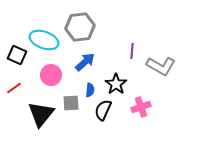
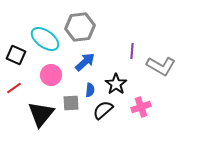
cyan ellipse: moved 1 px right, 1 px up; rotated 16 degrees clockwise
black square: moved 1 px left
black semicircle: rotated 25 degrees clockwise
